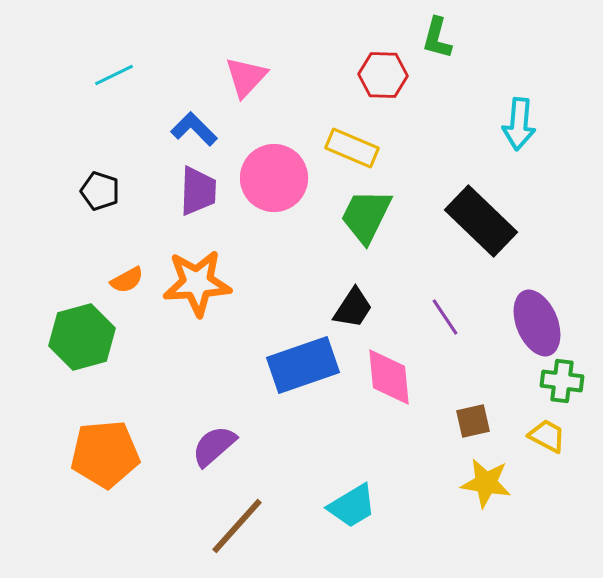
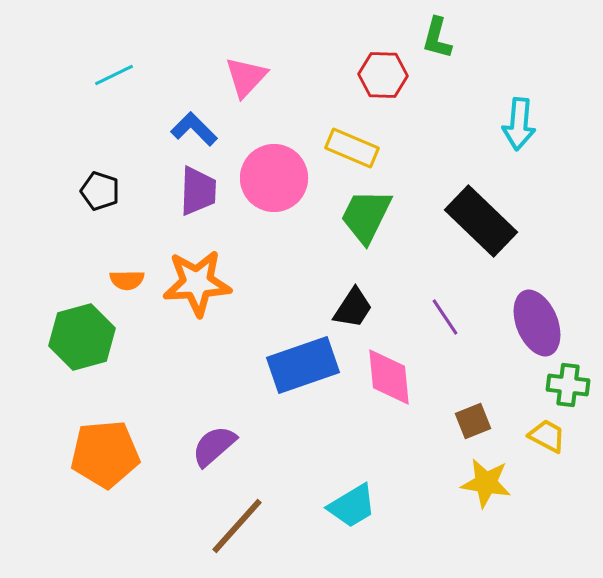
orange semicircle: rotated 28 degrees clockwise
green cross: moved 6 px right, 4 px down
brown square: rotated 9 degrees counterclockwise
